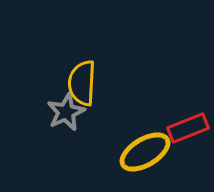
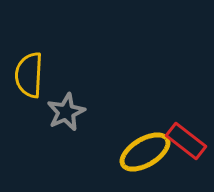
yellow semicircle: moved 53 px left, 8 px up
red rectangle: moved 2 px left, 13 px down; rotated 60 degrees clockwise
